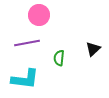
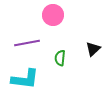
pink circle: moved 14 px right
green semicircle: moved 1 px right
